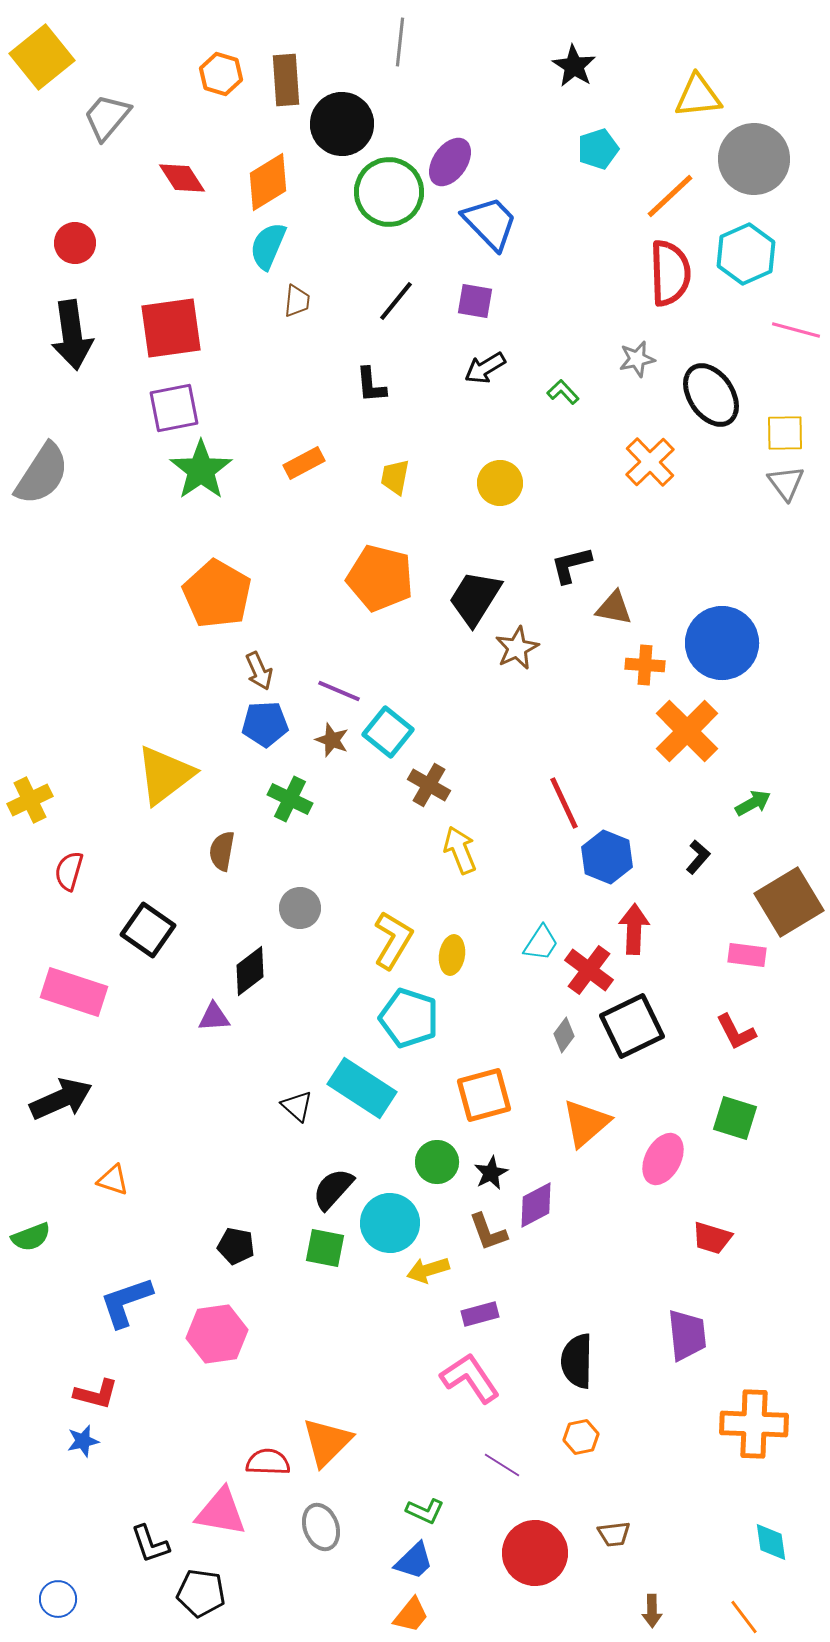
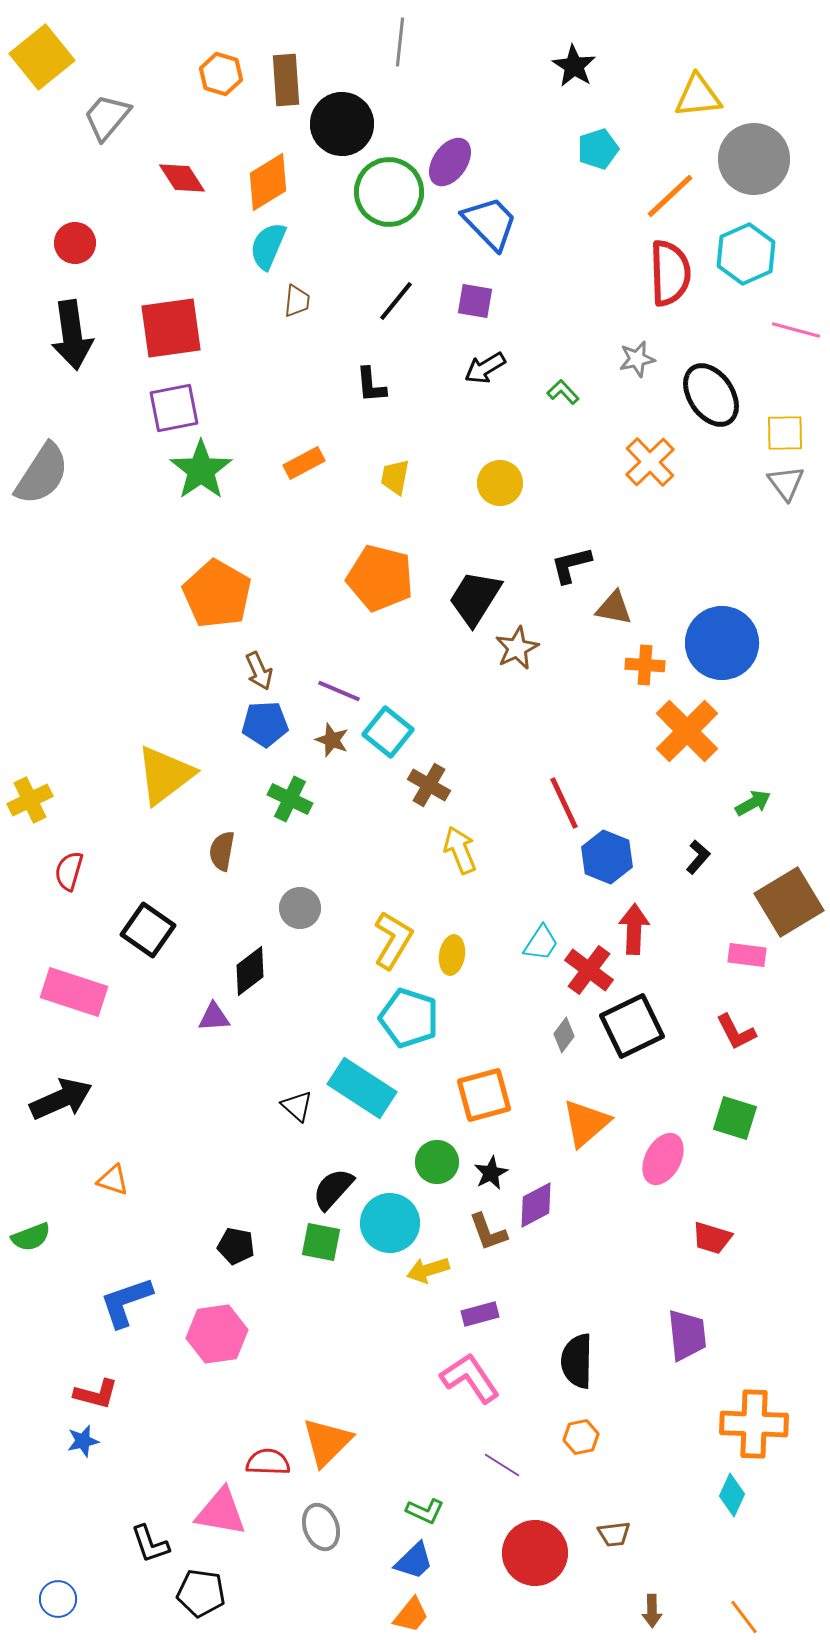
green square at (325, 1248): moved 4 px left, 6 px up
cyan diamond at (771, 1542): moved 39 px left, 47 px up; rotated 33 degrees clockwise
